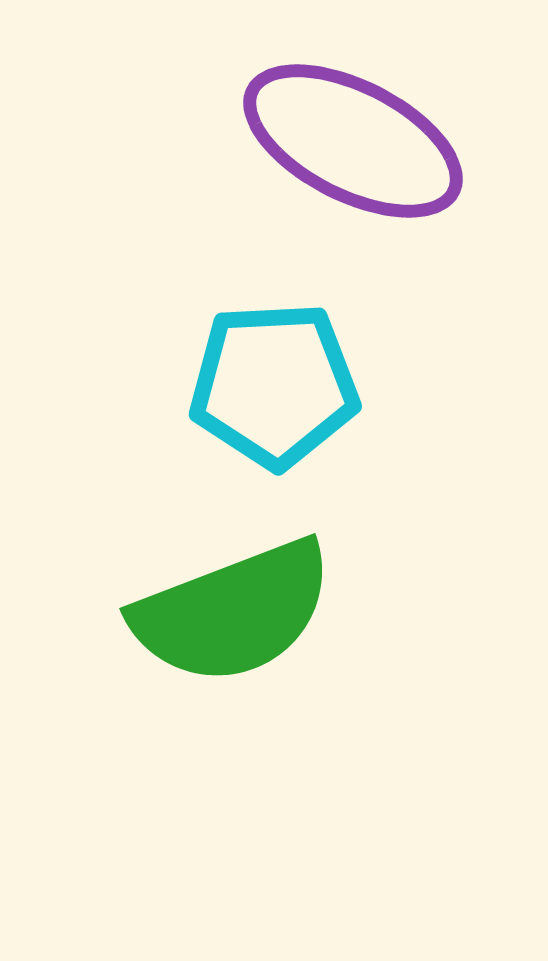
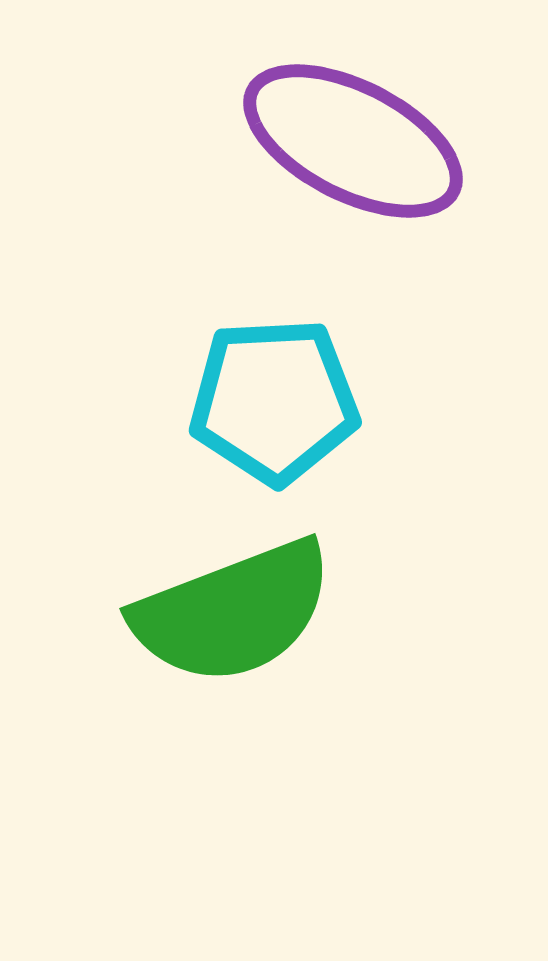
cyan pentagon: moved 16 px down
